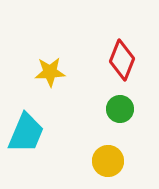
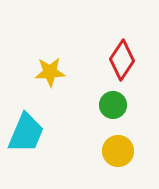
red diamond: rotated 12 degrees clockwise
green circle: moved 7 px left, 4 px up
yellow circle: moved 10 px right, 10 px up
